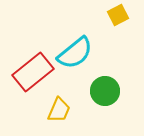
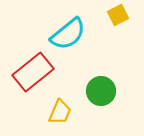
cyan semicircle: moved 7 px left, 19 px up
green circle: moved 4 px left
yellow trapezoid: moved 1 px right, 2 px down
